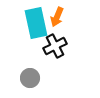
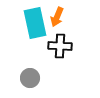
cyan rectangle: moved 1 px left
black cross: moved 5 px right; rotated 30 degrees clockwise
